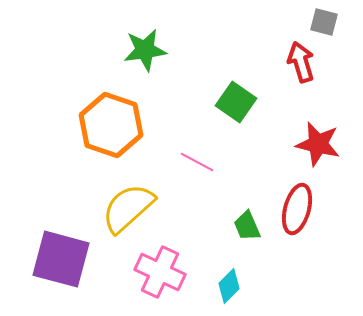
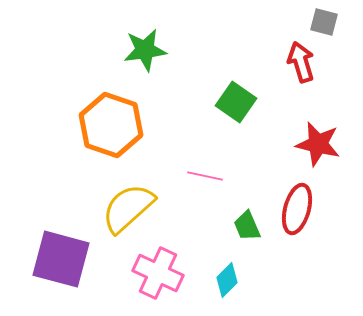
pink line: moved 8 px right, 14 px down; rotated 16 degrees counterclockwise
pink cross: moved 2 px left, 1 px down
cyan diamond: moved 2 px left, 6 px up
